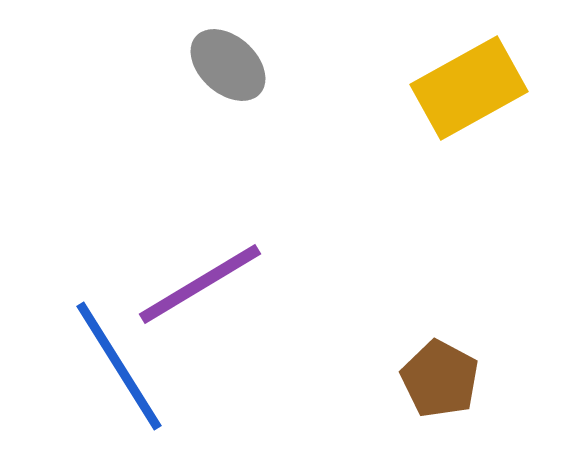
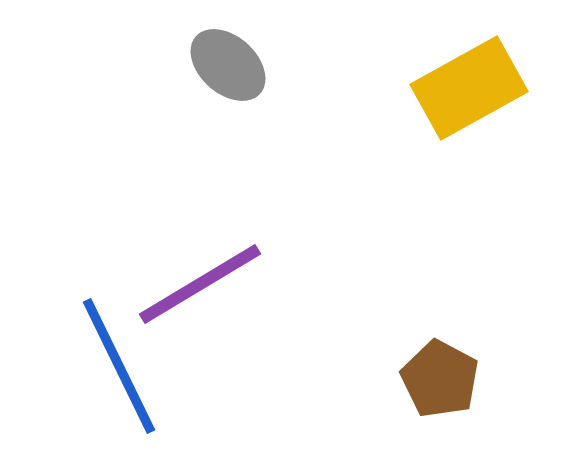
blue line: rotated 6 degrees clockwise
